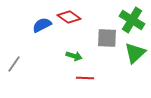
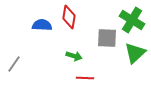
red diamond: rotated 65 degrees clockwise
blue semicircle: rotated 30 degrees clockwise
